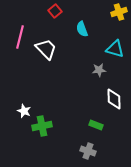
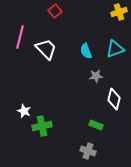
cyan semicircle: moved 4 px right, 22 px down
cyan triangle: rotated 36 degrees counterclockwise
gray star: moved 3 px left, 6 px down
white diamond: rotated 15 degrees clockwise
